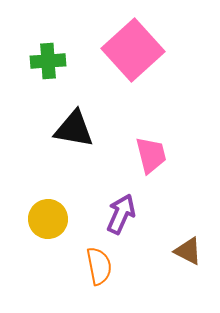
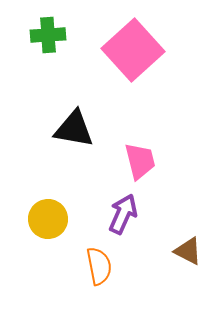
green cross: moved 26 px up
pink trapezoid: moved 11 px left, 6 px down
purple arrow: moved 2 px right
